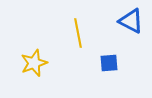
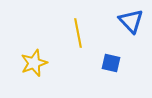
blue triangle: rotated 20 degrees clockwise
blue square: moved 2 px right; rotated 18 degrees clockwise
